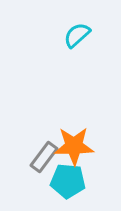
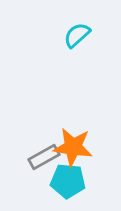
orange star: moved 1 px left, 1 px down; rotated 9 degrees clockwise
gray rectangle: rotated 24 degrees clockwise
